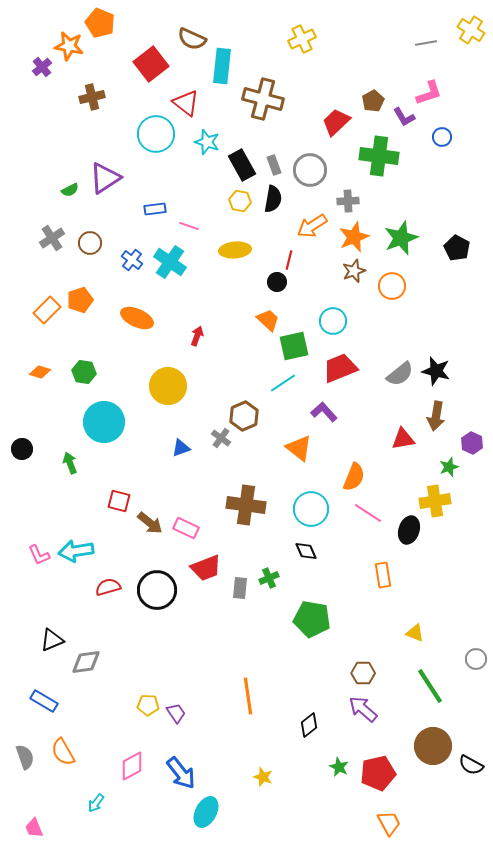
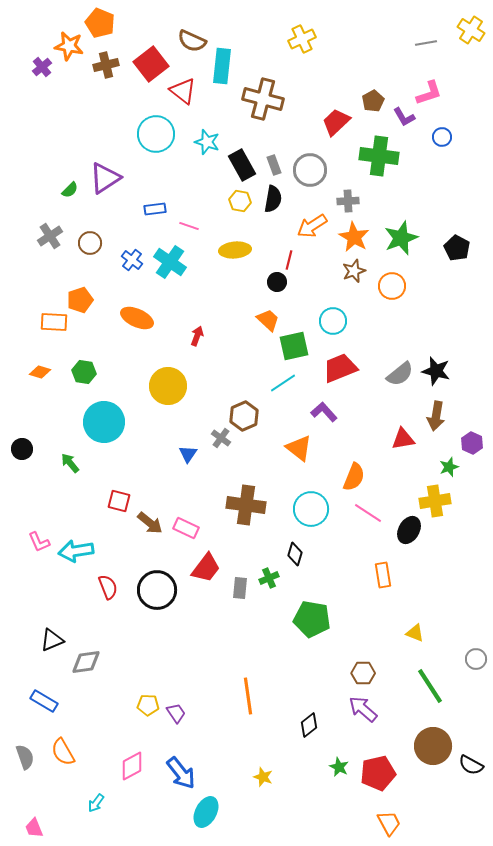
brown semicircle at (192, 39): moved 2 px down
brown cross at (92, 97): moved 14 px right, 32 px up
red triangle at (186, 103): moved 3 px left, 12 px up
green semicircle at (70, 190): rotated 18 degrees counterclockwise
orange star at (354, 237): rotated 20 degrees counterclockwise
gray cross at (52, 238): moved 2 px left, 2 px up
orange rectangle at (47, 310): moved 7 px right, 12 px down; rotated 48 degrees clockwise
blue triangle at (181, 448): moved 7 px right, 6 px down; rotated 36 degrees counterclockwise
green arrow at (70, 463): rotated 20 degrees counterclockwise
black ellipse at (409, 530): rotated 12 degrees clockwise
black diamond at (306, 551): moved 11 px left, 3 px down; rotated 40 degrees clockwise
pink L-shape at (39, 555): moved 13 px up
red trapezoid at (206, 568): rotated 32 degrees counterclockwise
red semicircle at (108, 587): rotated 85 degrees clockwise
